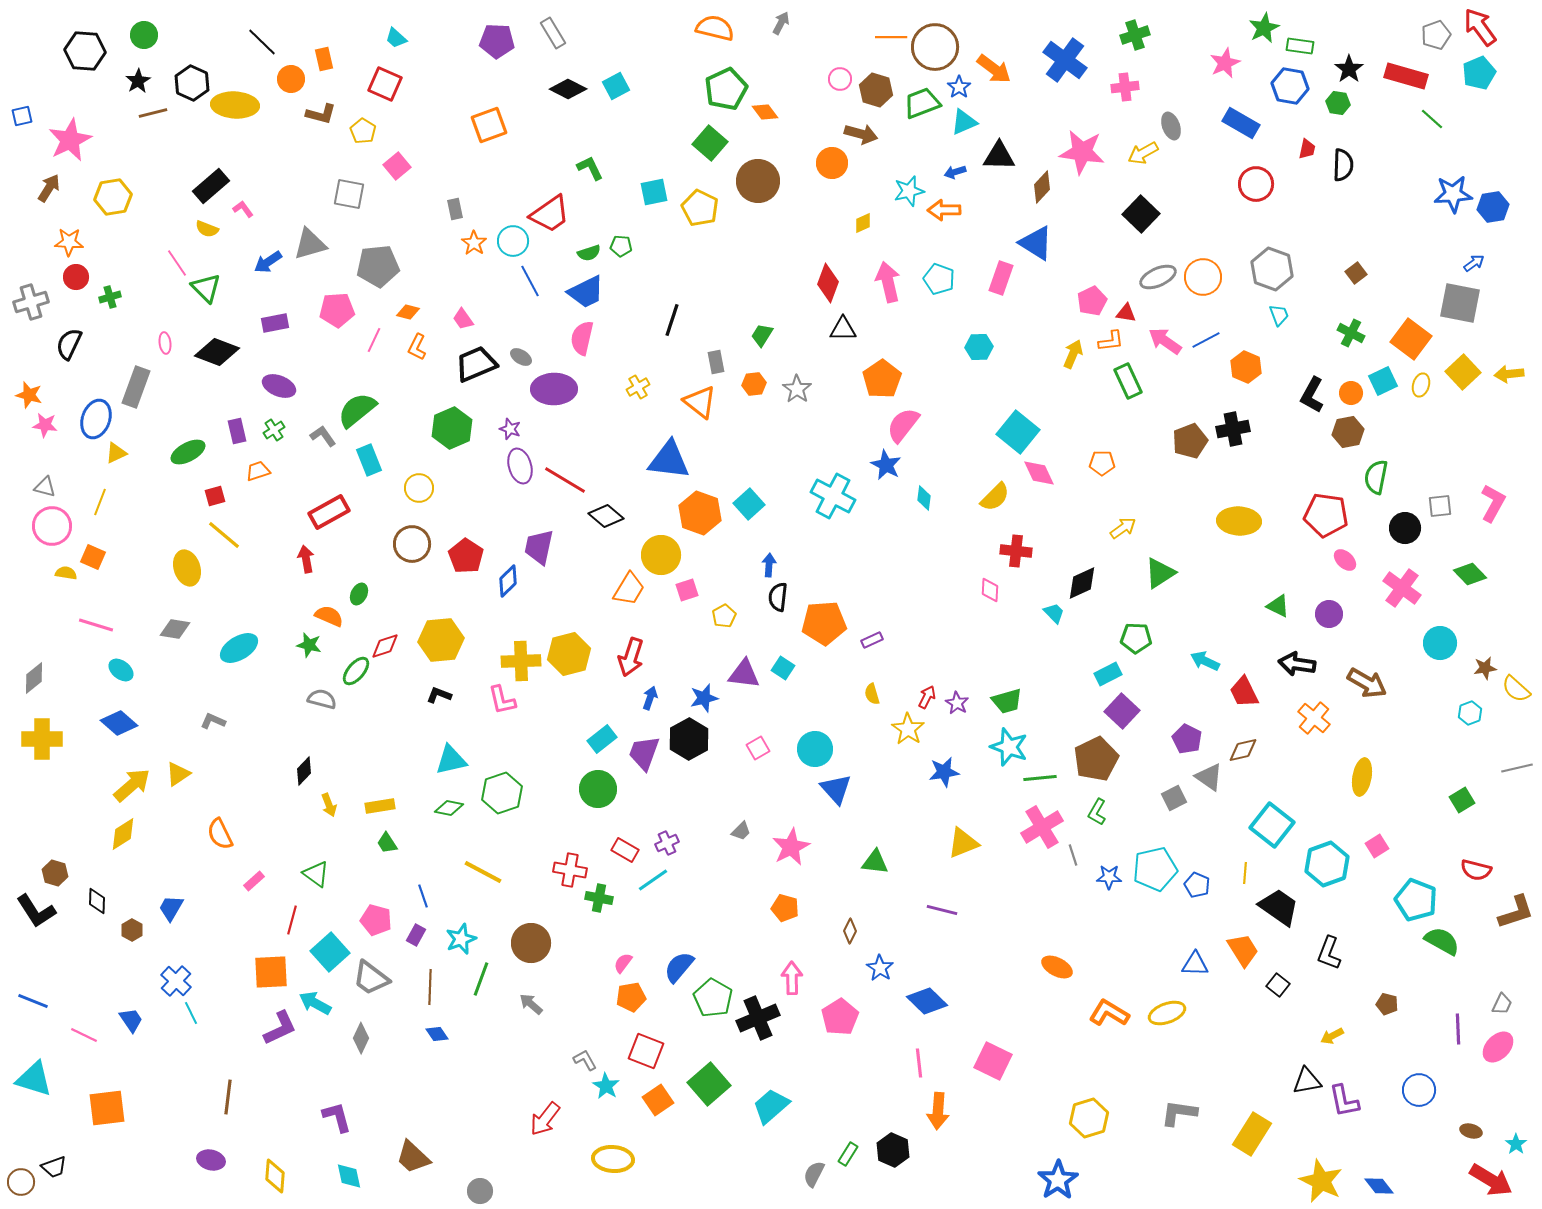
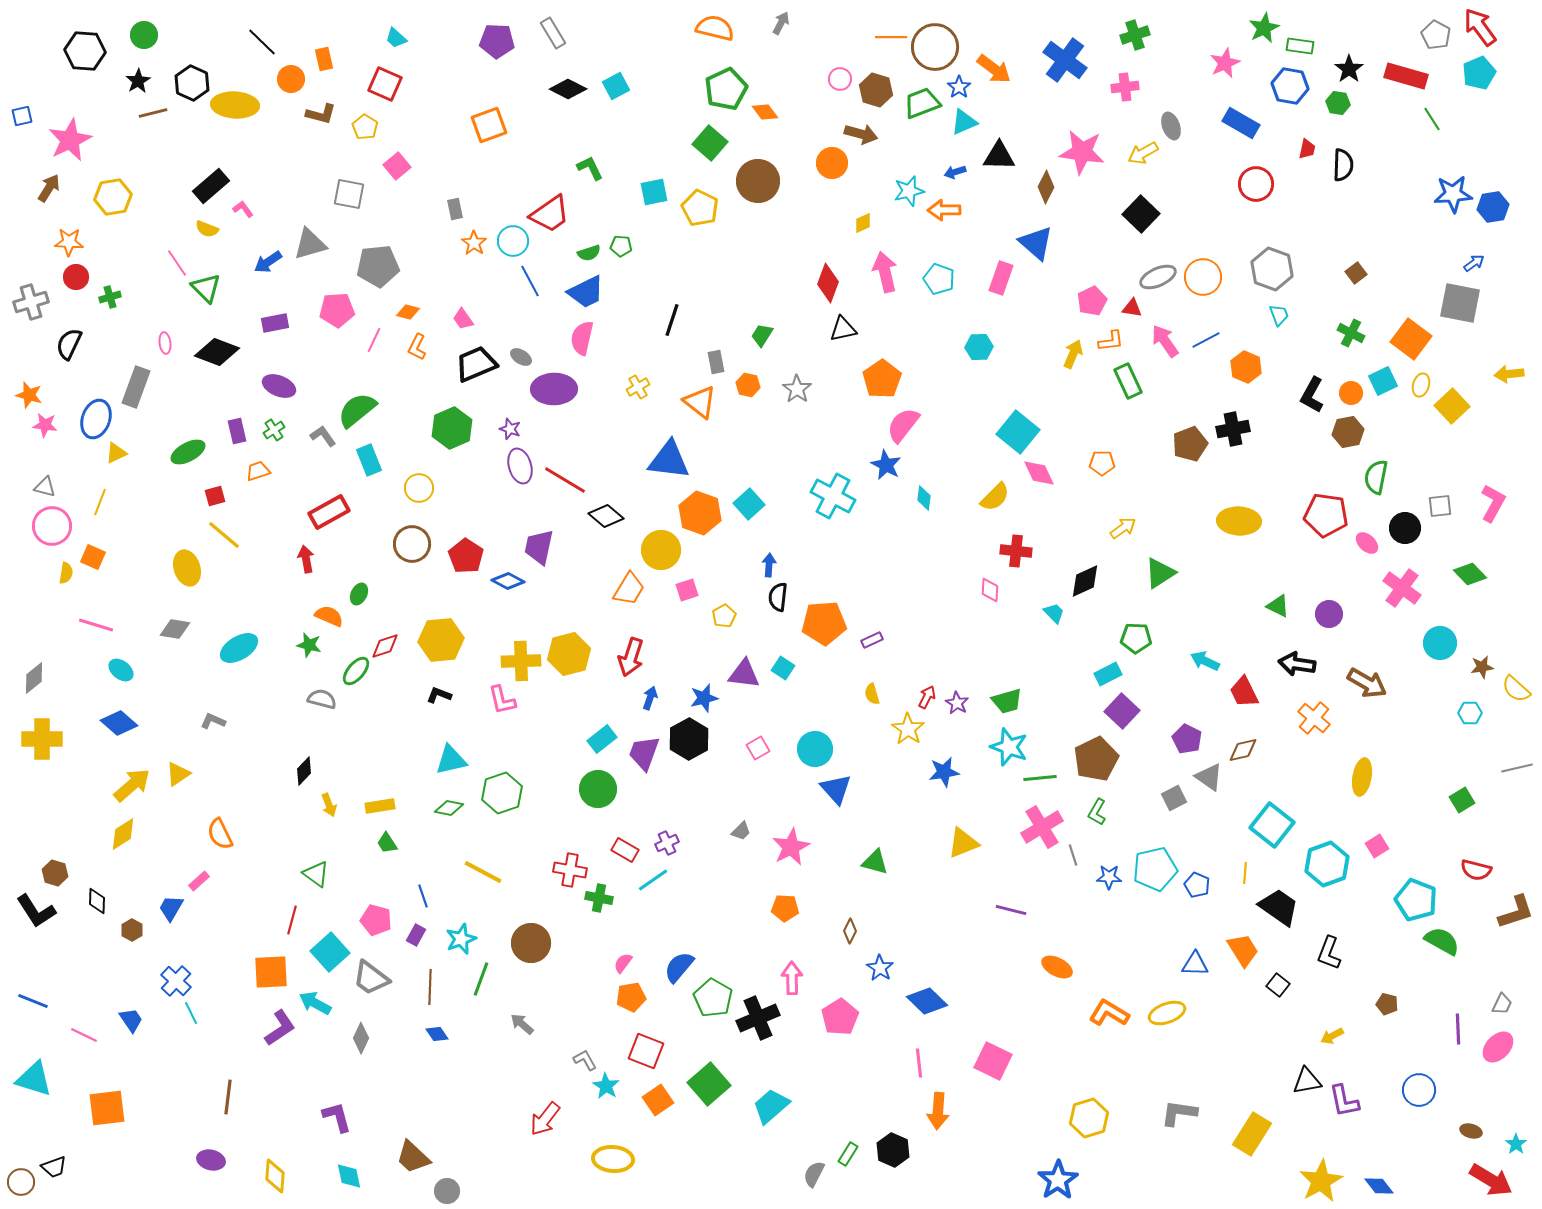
gray pentagon at (1436, 35): rotated 24 degrees counterclockwise
green line at (1432, 119): rotated 15 degrees clockwise
yellow pentagon at (363, 131): moved 2 px right, 4 px up
brown diamond at (1042, 187): moved 4 px right; rotated 16 degrees counterclockwise
blue triangle at (1036, 243): rotated 9 degrees clockwise
pink arrow at (888, 282): moved 3 px left, 10 px up
red triangle at (1126, 313): moved 6 px right, 5 px up
black triangle at (843, 329): rotated 12 degrees counterclockwise
pink arrow at (1165, 341): rotated 20 degrees clockwise
yellow square at (1463, 372): moved 11 px left, 34 px down
orange hexagon at (754, 384): moved 6 px left, 1 px down; rotated 20 degrees clockwise
brown pentagon at (1190, 441): moved 3 px down
yellow circle at (661, 555): moved 5 px up
pink ellipse at (1345, 560): moved 22 px right, 17 px up
yellow semicircle at (66, 573): rotated 90 degrees clockwise
blue diamond at (508, 581): rotated 72 degrees clockwise
black diamond at (1082, 583): moved 3 px right, 2 px up
brown star at (1485, 668): moved 3 px left, 1 px up
cyan hexagon at (1470, 713): rotated 20 degrees clockwise
green triangle at (875, 862): rotated 8 degrees clockwise
pink rectangle at (254, 881): moved 55 px left
orange pentagon at (785, 908): rotated 12 degrees counterclockwise
purple line at (942, 910): moved 69 px right
gray arrow at (531, 1004): moved 9 px left, 20 px down
purple L-shape at (280, 1028): rotated 9 degrees counterclockwise
yellow star at (1321, 1181): rotated 18 degrees clockwise
gray circle at (480, 1191): moved 33 px left
